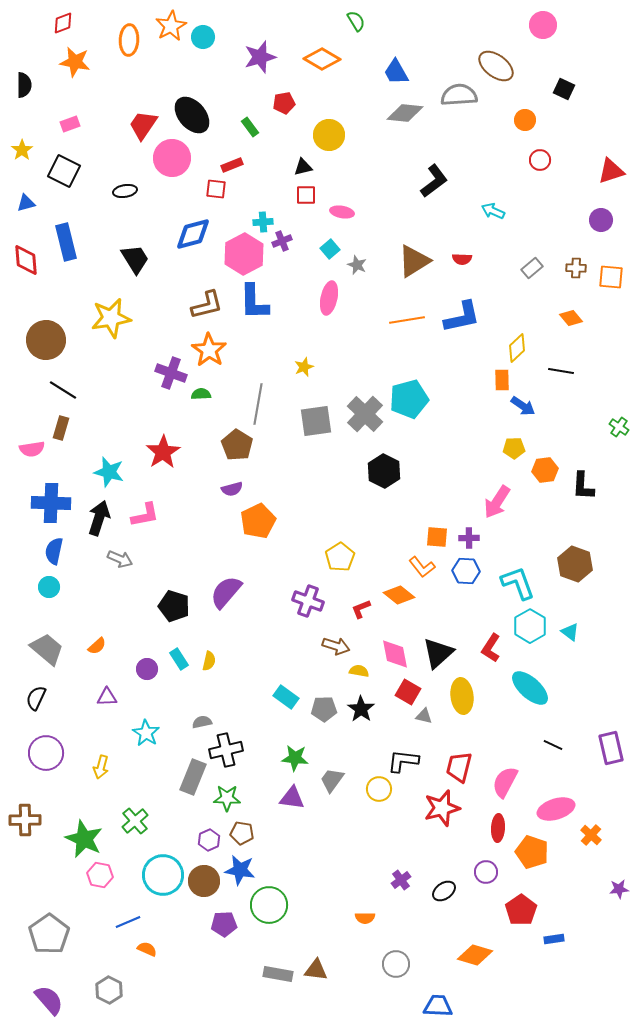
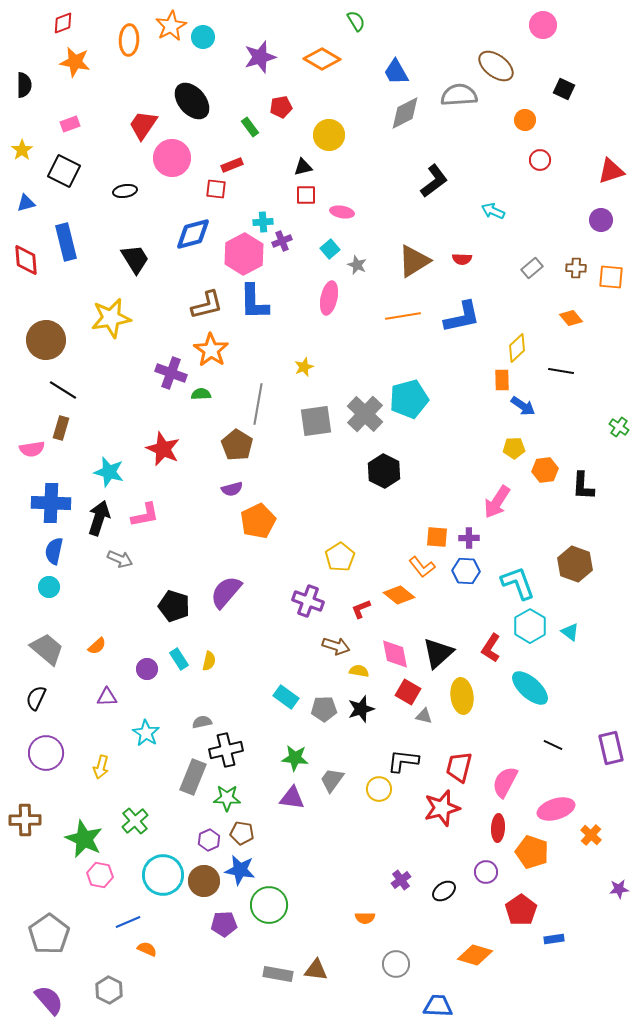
red pentagon at (284, 103): moved 3 px left, 4 px down
gray diamond at (405, 113): rotated 33 degrees counterclockwise
black ellipse at (192, 115): moved 14 px up
orange line at (407, 320): moved 4 px left, 4 px up
orange star at (209, 350): moved 2 px right
red star at (163, 452): moved 3 px up; rotated 16 degrees counterclockwise
black star at (361, 709): rotated 20 degrees clockwise
